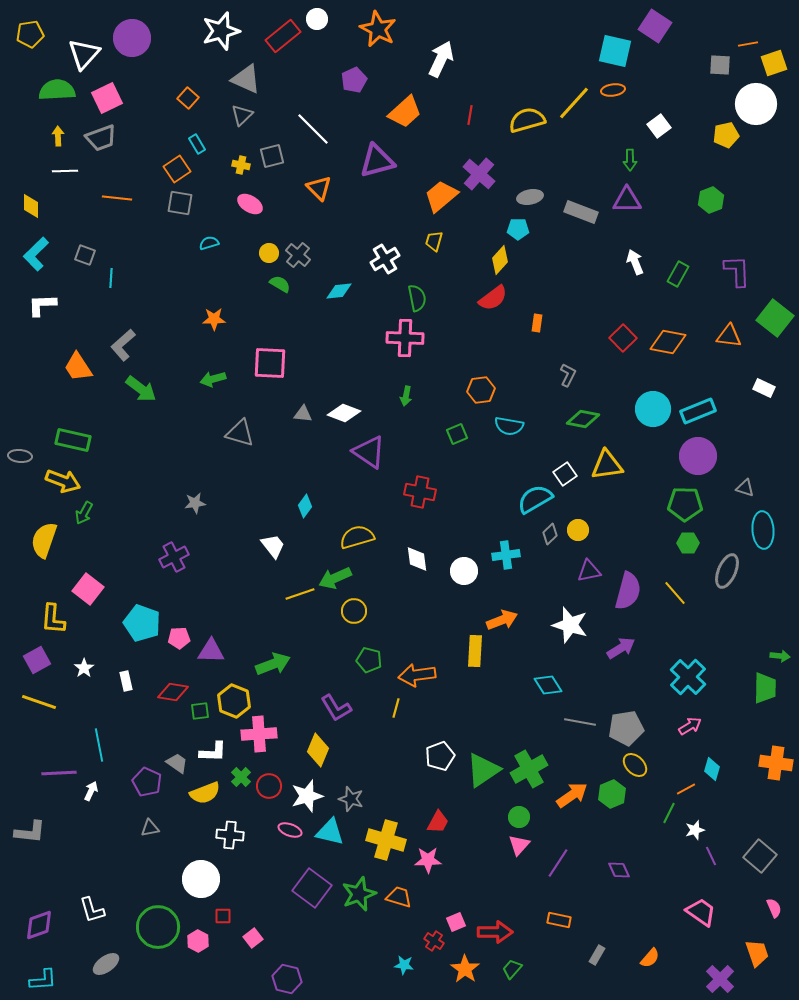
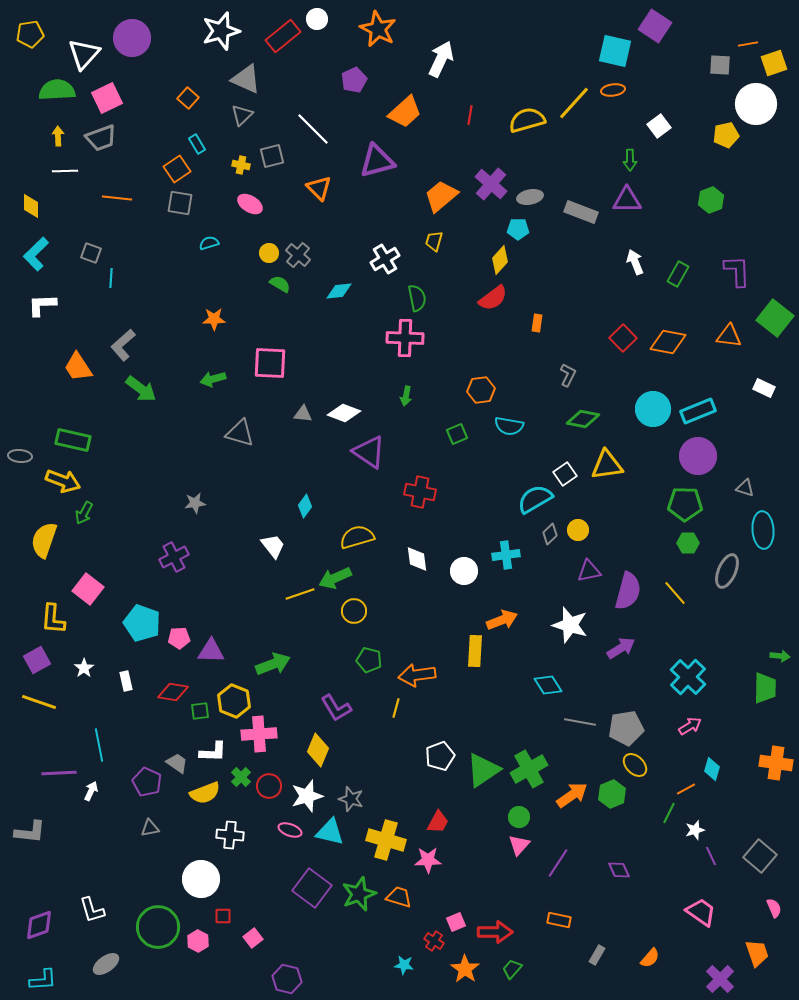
purple cross at (479, 174): moved 12 px right, 10 px down
gray square at (85, 255): moved 6 px right, 2 px up
